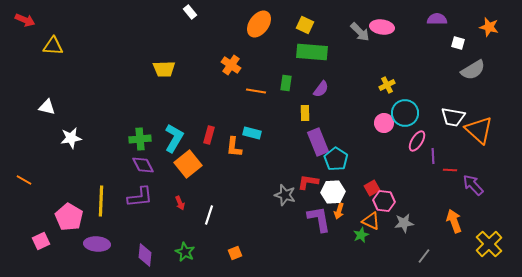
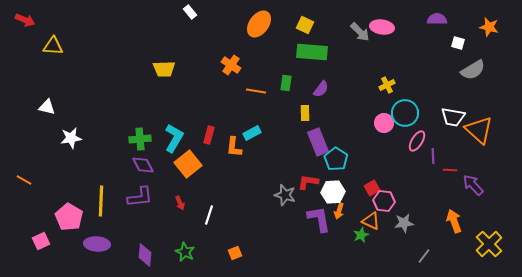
cyan rectangle at (252, 133): rotated 42 degrees counterclockwise
